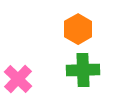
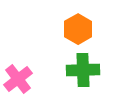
pink cross: rotated 8 degrees clockwise
